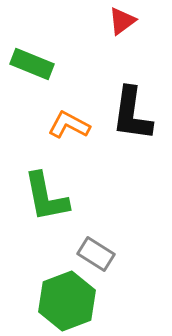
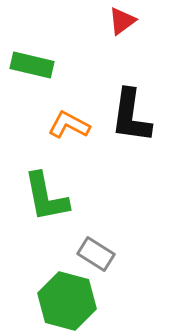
green rectangle: moved 1 px down; rotated 9 degrees counterclockwise
black L-shape: moved 1 px left, 2 px down
green hexagon: rotated 24 degrees counterclockwise
